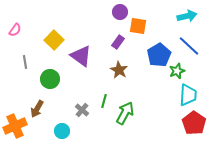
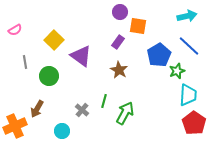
pink semicircle: rotated 24 degrees clockwise
green circle: moved 1 px left, 3 px up
